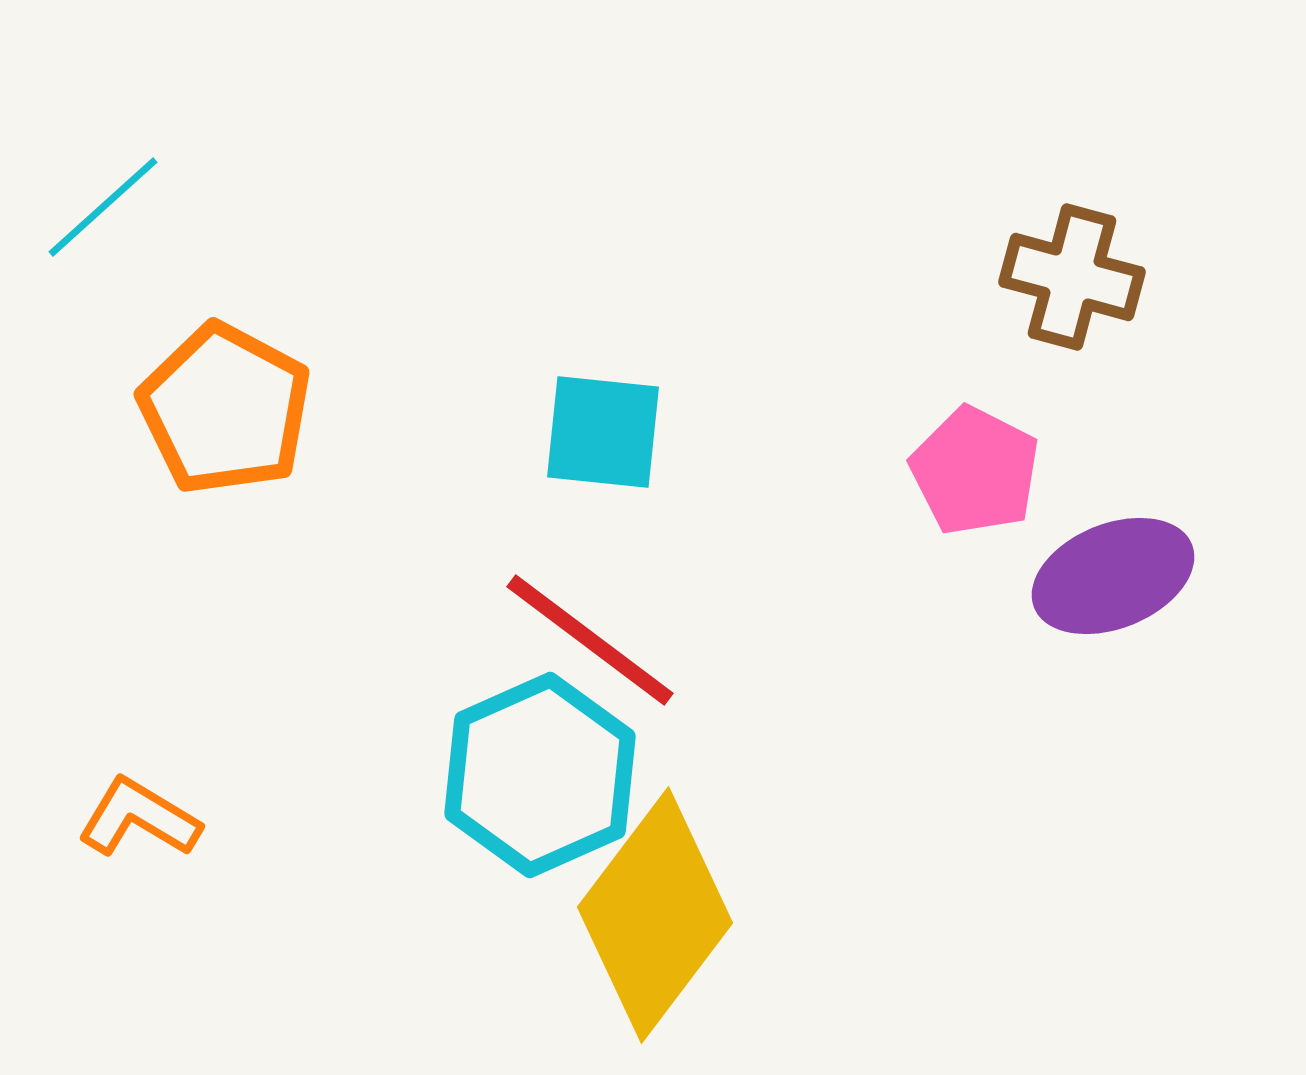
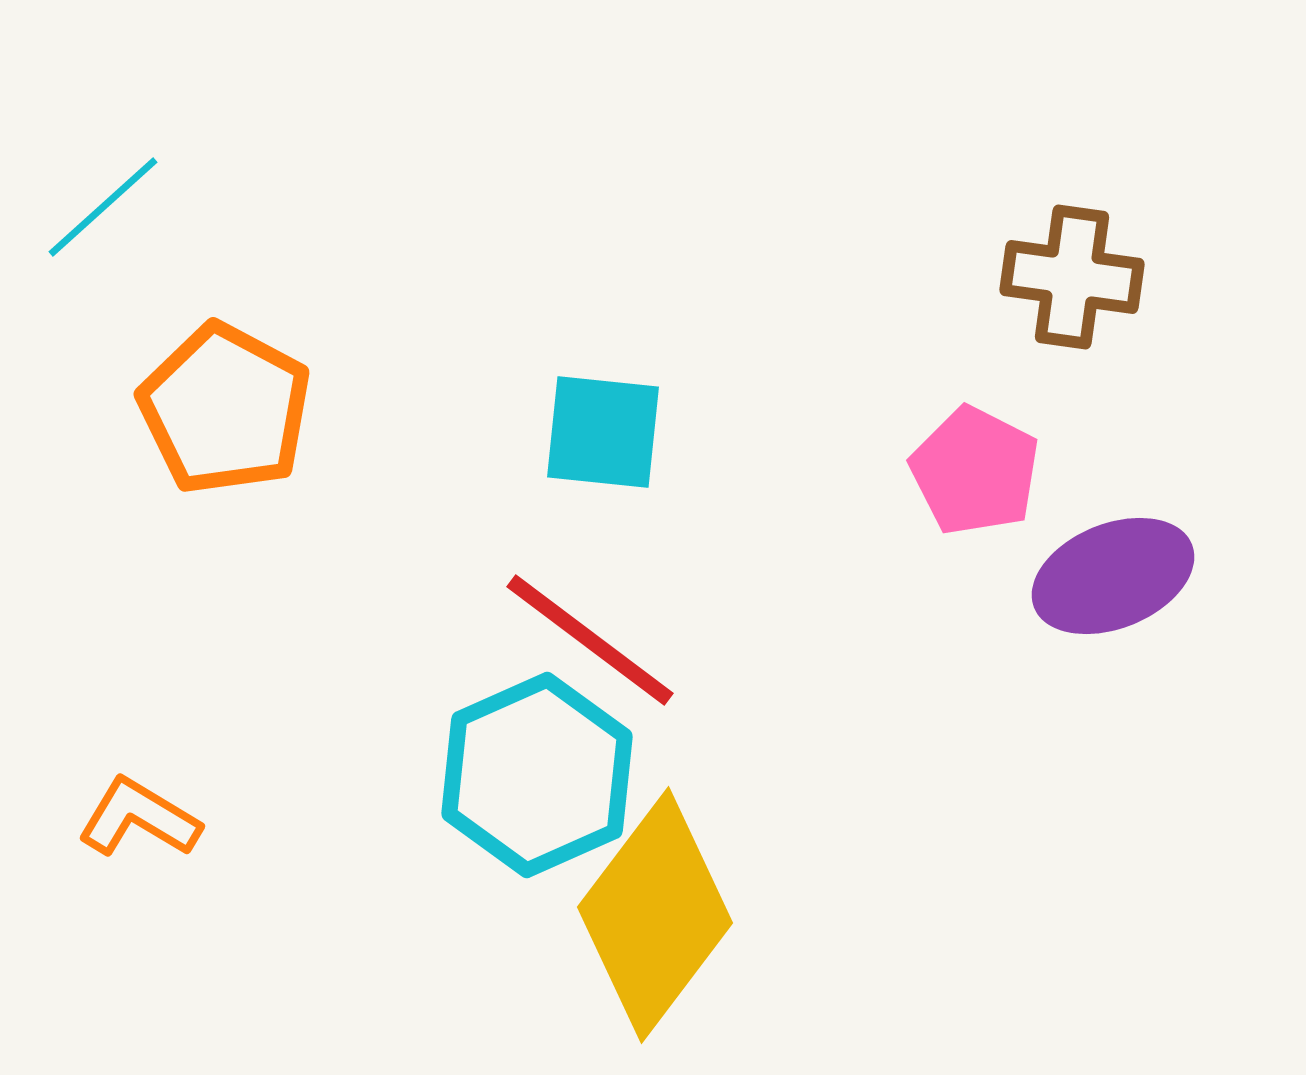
brown cross: rotated 7 degrees counterclockwise
cyan hexagon: moved 3 px left
